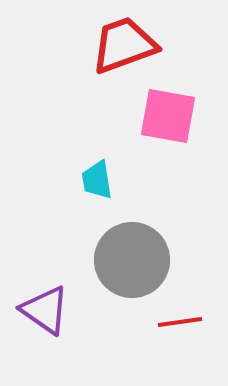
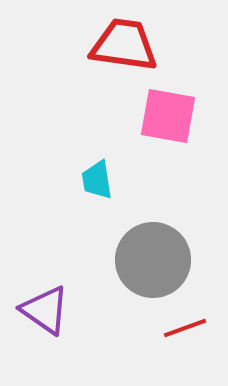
red trapezoid: rotated 28 degrees clockwise
gray circle: moved 21 px right
red line: moved 5 px right, 6 px down; rotated 12 degrees counterclockwise
